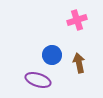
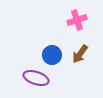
brown arrow: moved 1 px right, 9 px up; rotated 132 degrees counterclockwise
purple ellipse: moved 2 px left, 2 px up
